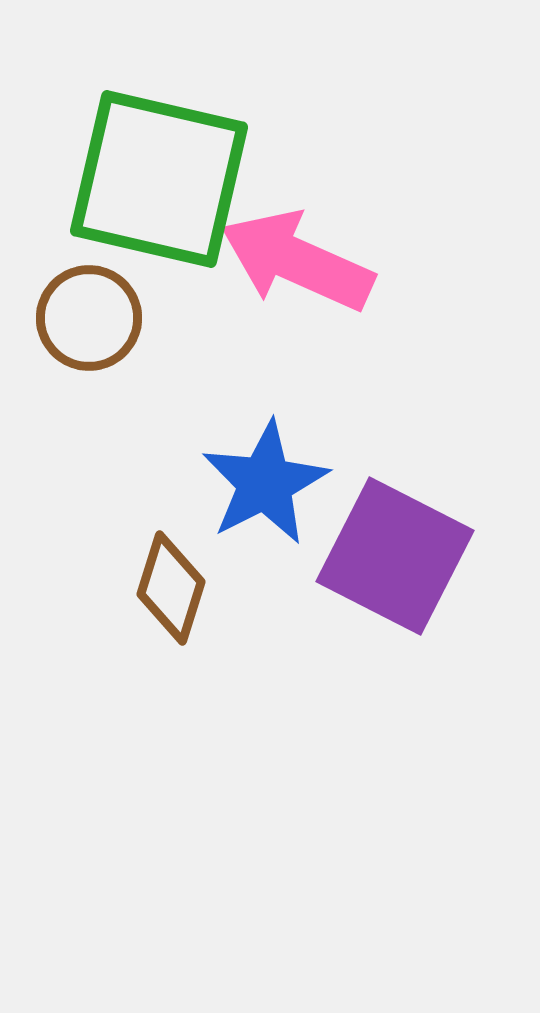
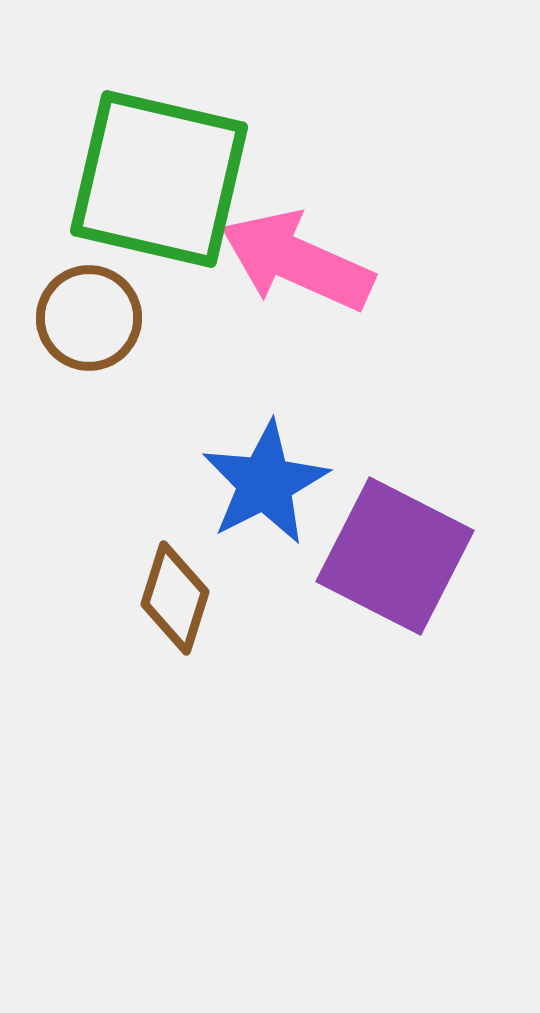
brown diamond: moved 4 px right, 10 px down
